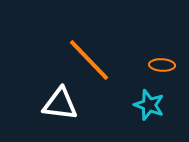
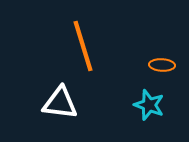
orange line: moved 6 px left, 14 px up; rotated 27 degrees clockwise
white triangle: moved 1 px up
